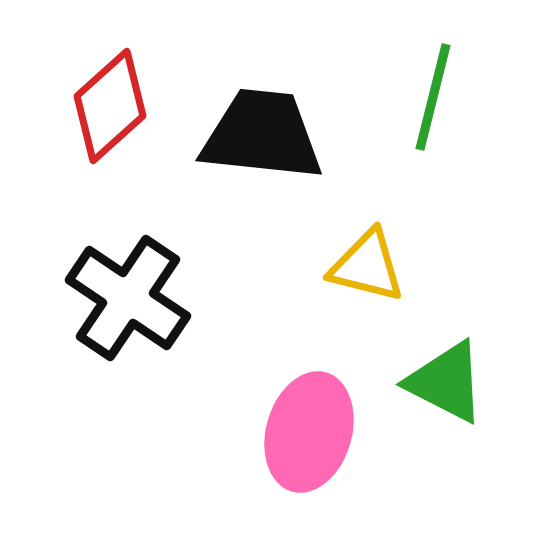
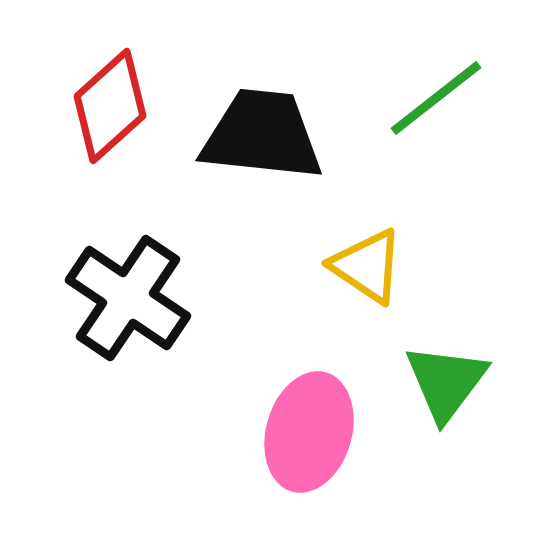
green line: moved 3 px right, 1 px down; rotated 38 degrees clockwise
yellow triangle: rotated 20 degrees clockwise
green triangle: rotated 40 degrees clockwise
